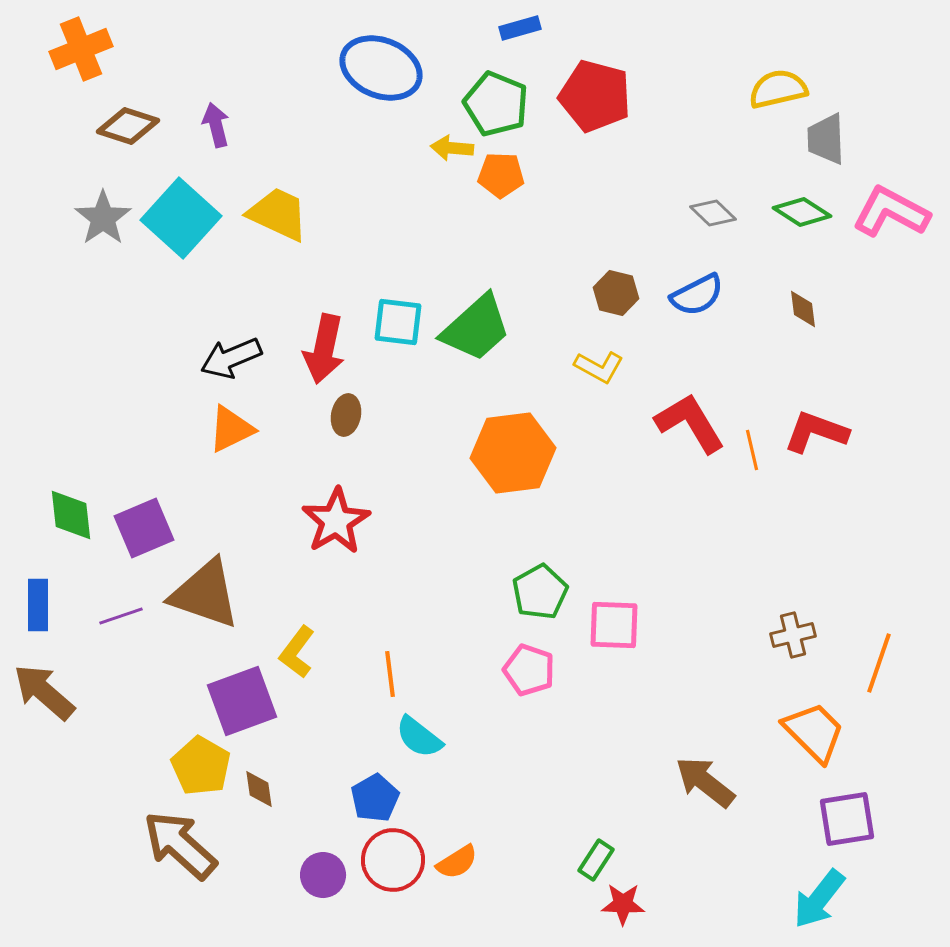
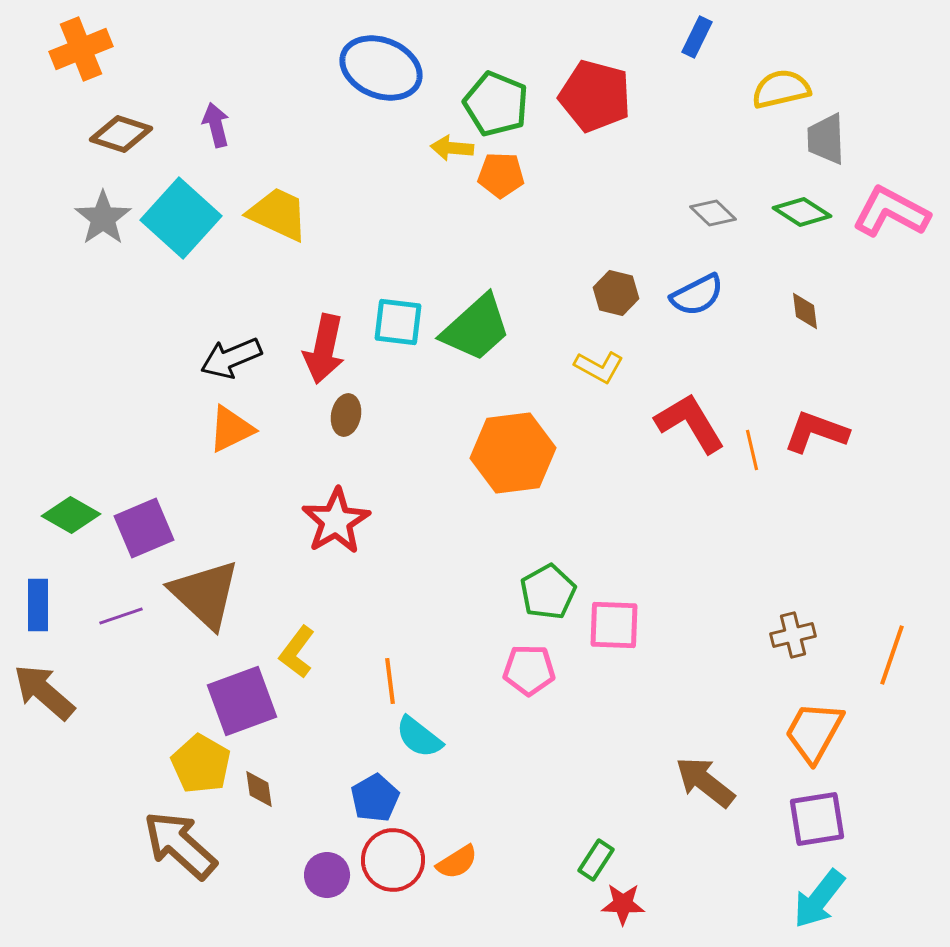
blue rectangle at (520, 28): moved 177 px right, 9 px down; rotated 48 degrees counterclockwise
yellow semicircle at (778, 89): moved 3 px right
brown diamond at (128, 126): moved 7 px left, 8 px down
brown diamond at (803, 309): moved 2 px right, 2 px down
green diamond at (71, 515): rotated 54 degrees counterclockwise
green pentagon at (540, 592): moved 8 px right
brown triangle at (205, 594): rotated 24 degrees clockwise
orange line at (879, 663): moved 13 px right, 8 px up
pink pentagon at (529, 670): rotated 18 degrees counterclockwise
orange line at (390, 674): moved 7 px down
orange trapezoid at (814, 732): rotated 106 degrees counterclockwise
yellow pentagon at (201, 766): moved 2 px up
purple square at (847, 819): moved 30 px left
purple circle at (323, 875): moved 4 px right
